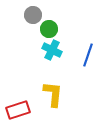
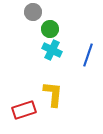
gray circle: moved 3 px up
green circle: moved 1 px right
red rectangle: moved 6 px right
